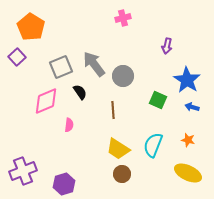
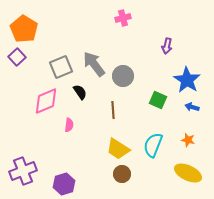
orange pentagon: moved 7 px left, 2 px down
